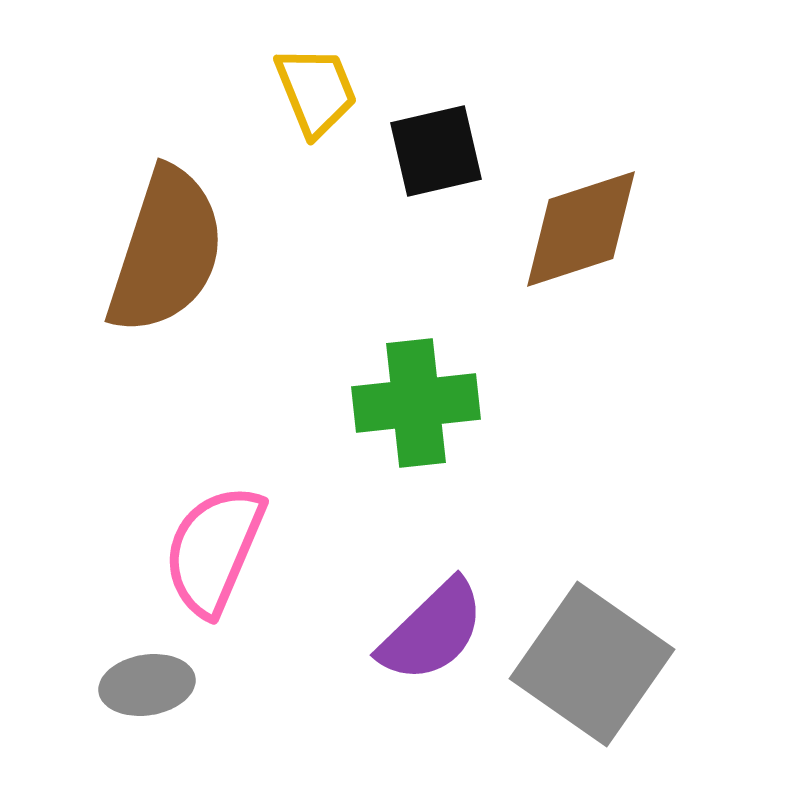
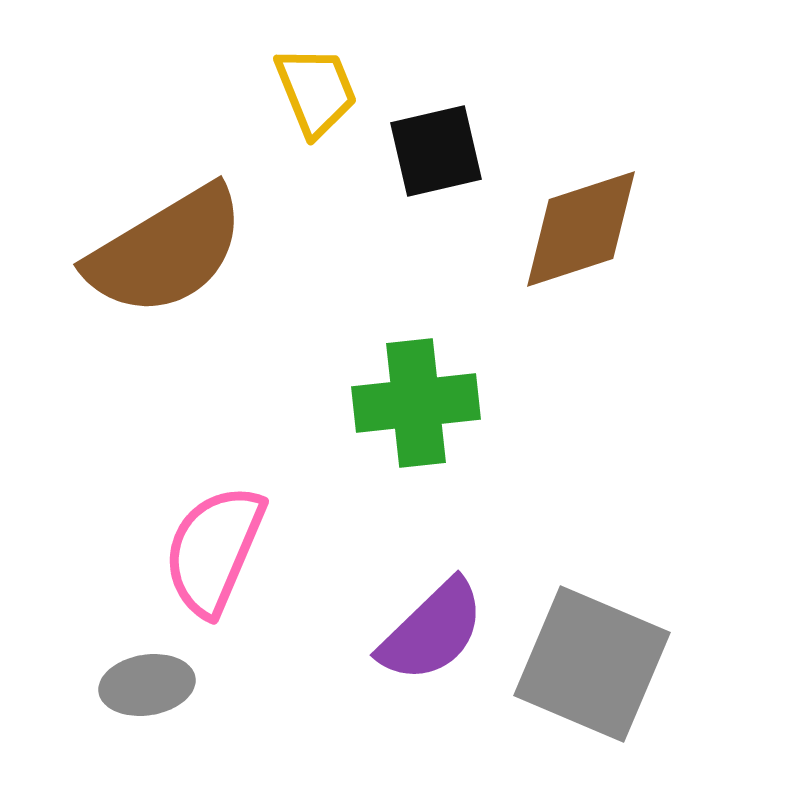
brown semicircle: rotated 41 degrees clockwise
gray square: rotated 12 degrees counterclockwise
